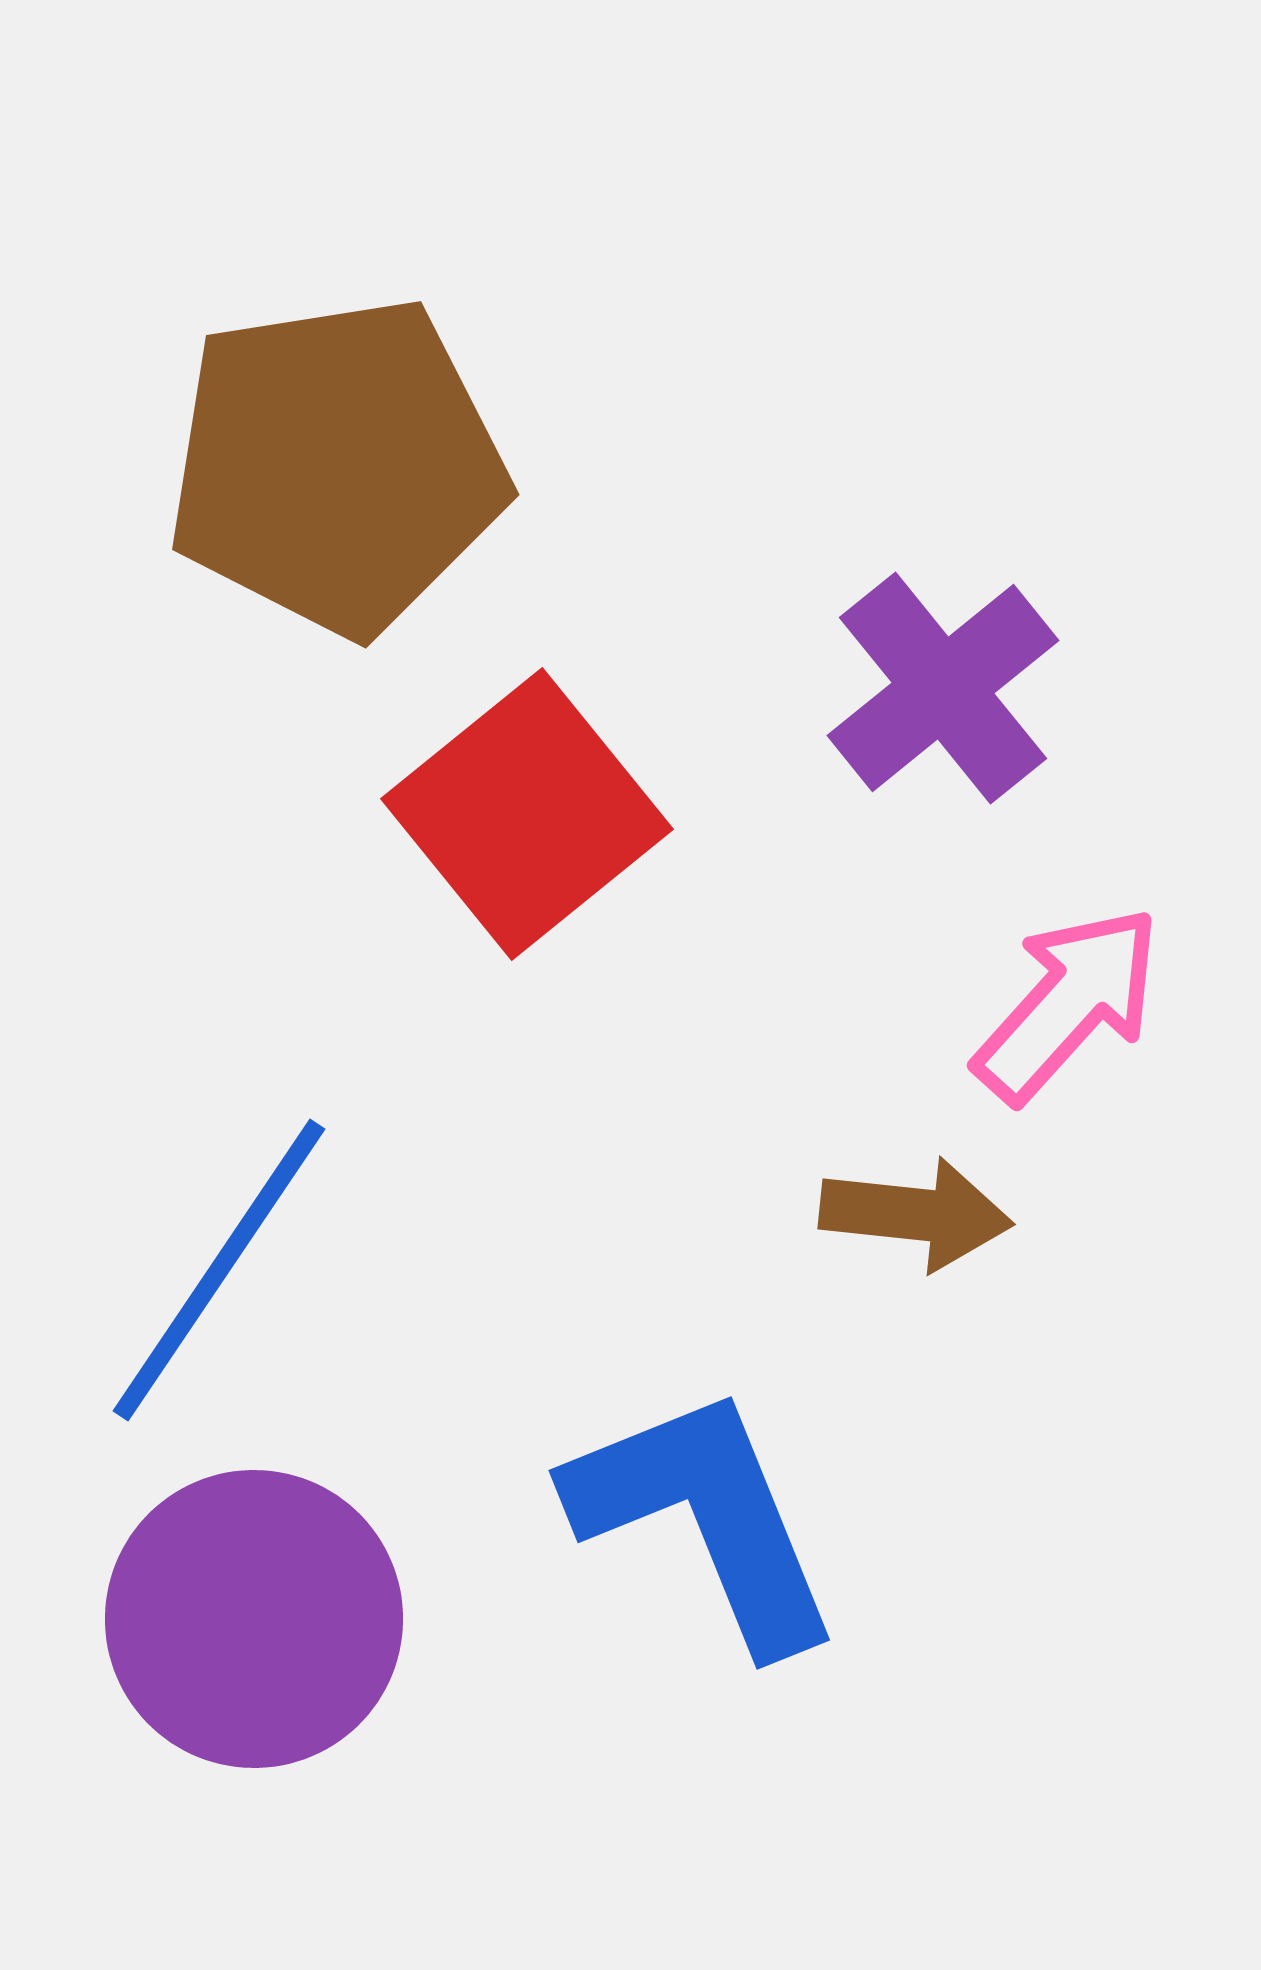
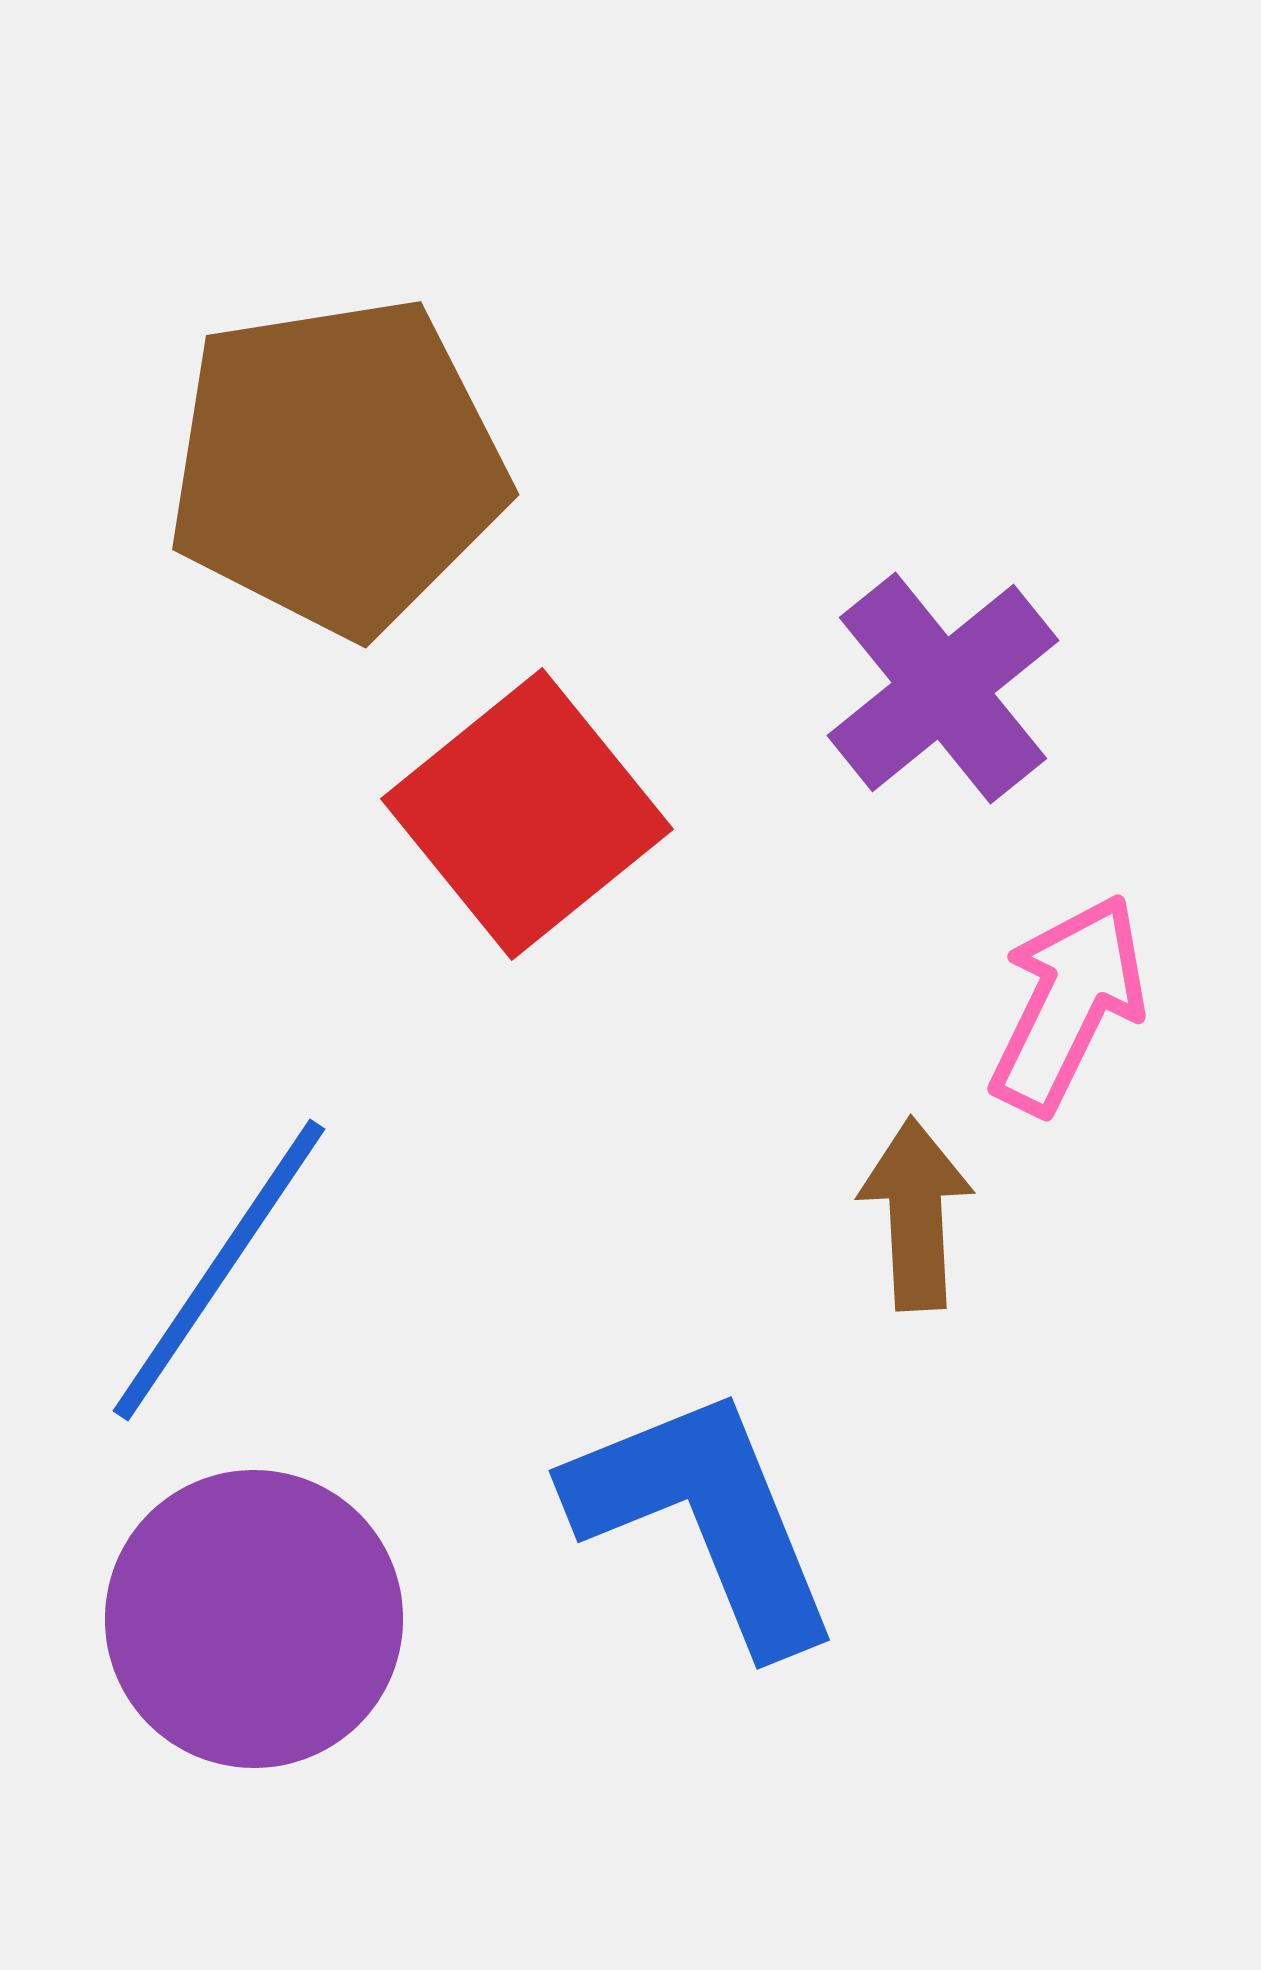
pink arrow: rotated 16 degrees counterclockwise
brown arrow: rotated 99 degrees counterclockwise
